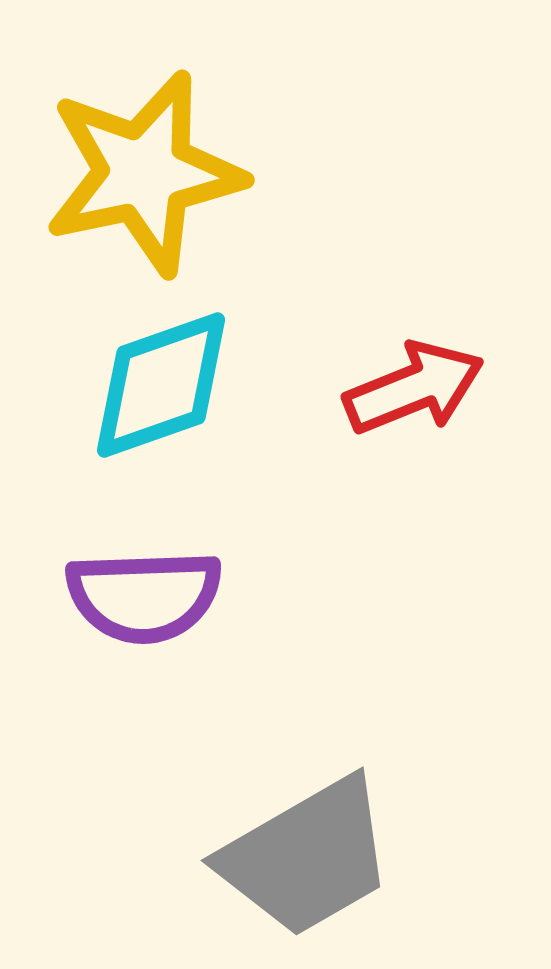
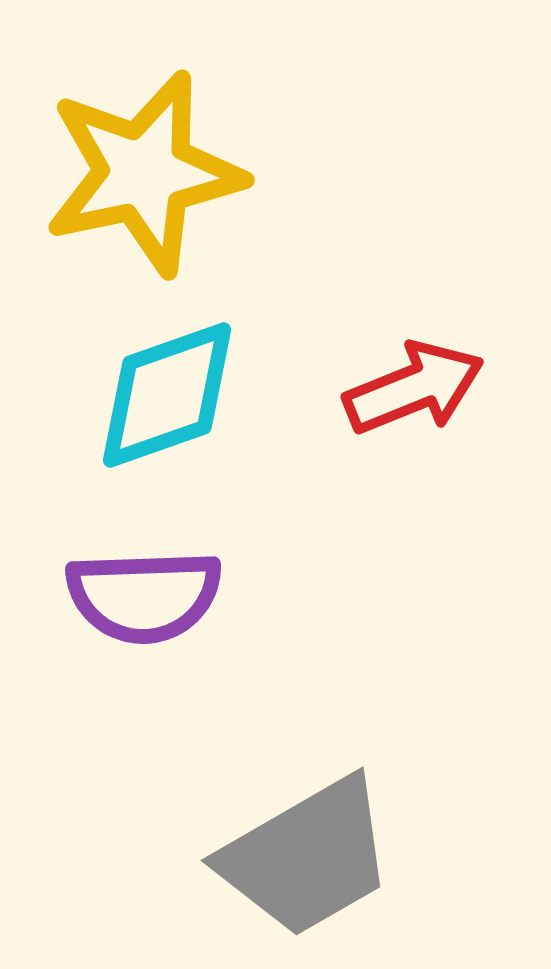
cyan diamond: moved 6 px right, 10 px down
